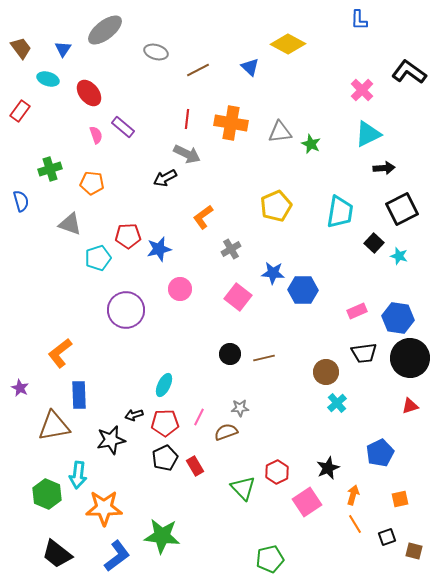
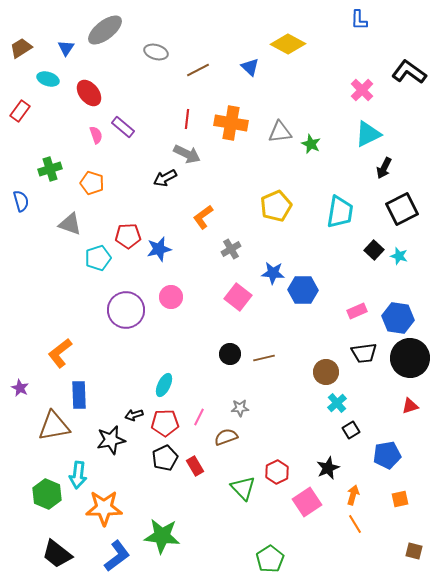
brown trapezoid at (21, 48): rotated 85 degrees counterclockwise
blue triangle at (63, 49): moved 3 px right, 1 px up
black arrow at (384, 168): rotated 120 degrees clockwise
orange pentagon at (92, 183): rotated 10 degrees clockwise
black square at (374, 243): moved 7 px down
pink circle at (180, 289): moved 9 px left, 8 px down
brown semicircle at (226, 432): moved 5 px down
blue pentagon at (380, 453): moved 7 px right, 2 px down; rotated 16 degrees clockwise
black square at (387, 537): moved 36 px left, 107 px up; rotated 12 degrees counterclockwise
green pentagon at (270, 559): rotated 20 degrees counterclockwise
